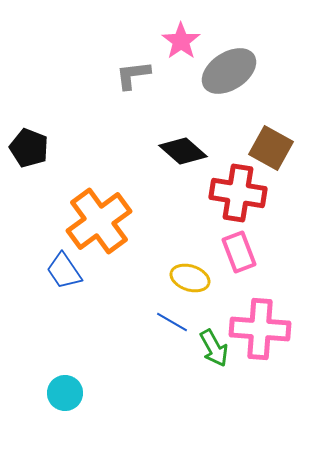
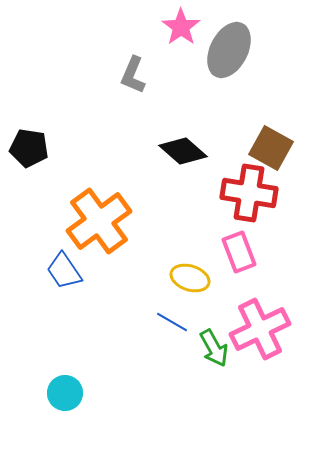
pink star: moved 14 px up
gray ellipse: moved 21 px up; rotated 30 degrees counterclockwise
gray L-shape: rotated 60 degrees counterclockwise
black pentagon: rotated 12 degrees counterclockwise
red cross: moved 11 px right
pink cross: rotated 30 degrees counterclockwise
